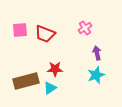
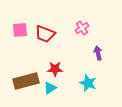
pink cross: moved 3 px left
purple arrow: moved 1 px right
cyan star: moved 8 px left, 8 px down; rotated 30 degrees counterclockwise
